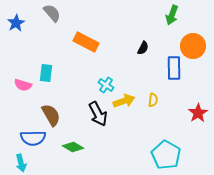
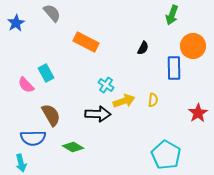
cyan rectangle: rotated 36 degrees counterclockwise
pink semicircle: moved 3 px right; rotated 30 degrees clockwise
black arrow: rotated 60 degrees counterclockwise
